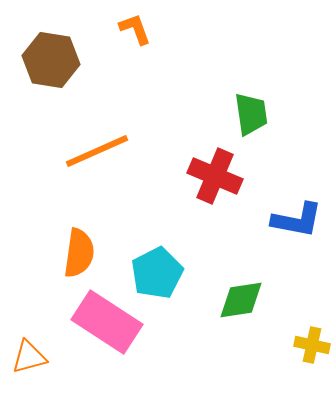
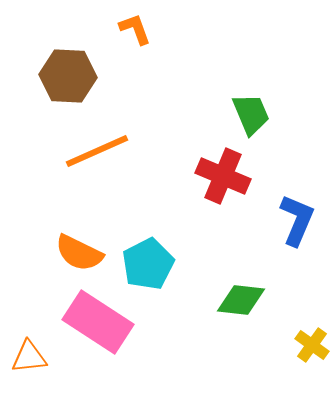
brown hexagon: moved 17 px right, 16 px down; rotated 6 degrees counterclockwise
green trapezoid: rotated 15 degrees counterclockwise
red cross: moved 8 px right
blue L-shape: rotated 78 degrees counterclockwise
orange semicircle: rotated 108 degrees clockwise
cyan pentagon: moved 9 px left, 9 px up
green diamond: rotated 15 degrees clockwise
pink rectangle: moved 9 px left
yellow cross: rotated 24 degrees clockwise
orange triangle: rotated 9 degrees clockwise
